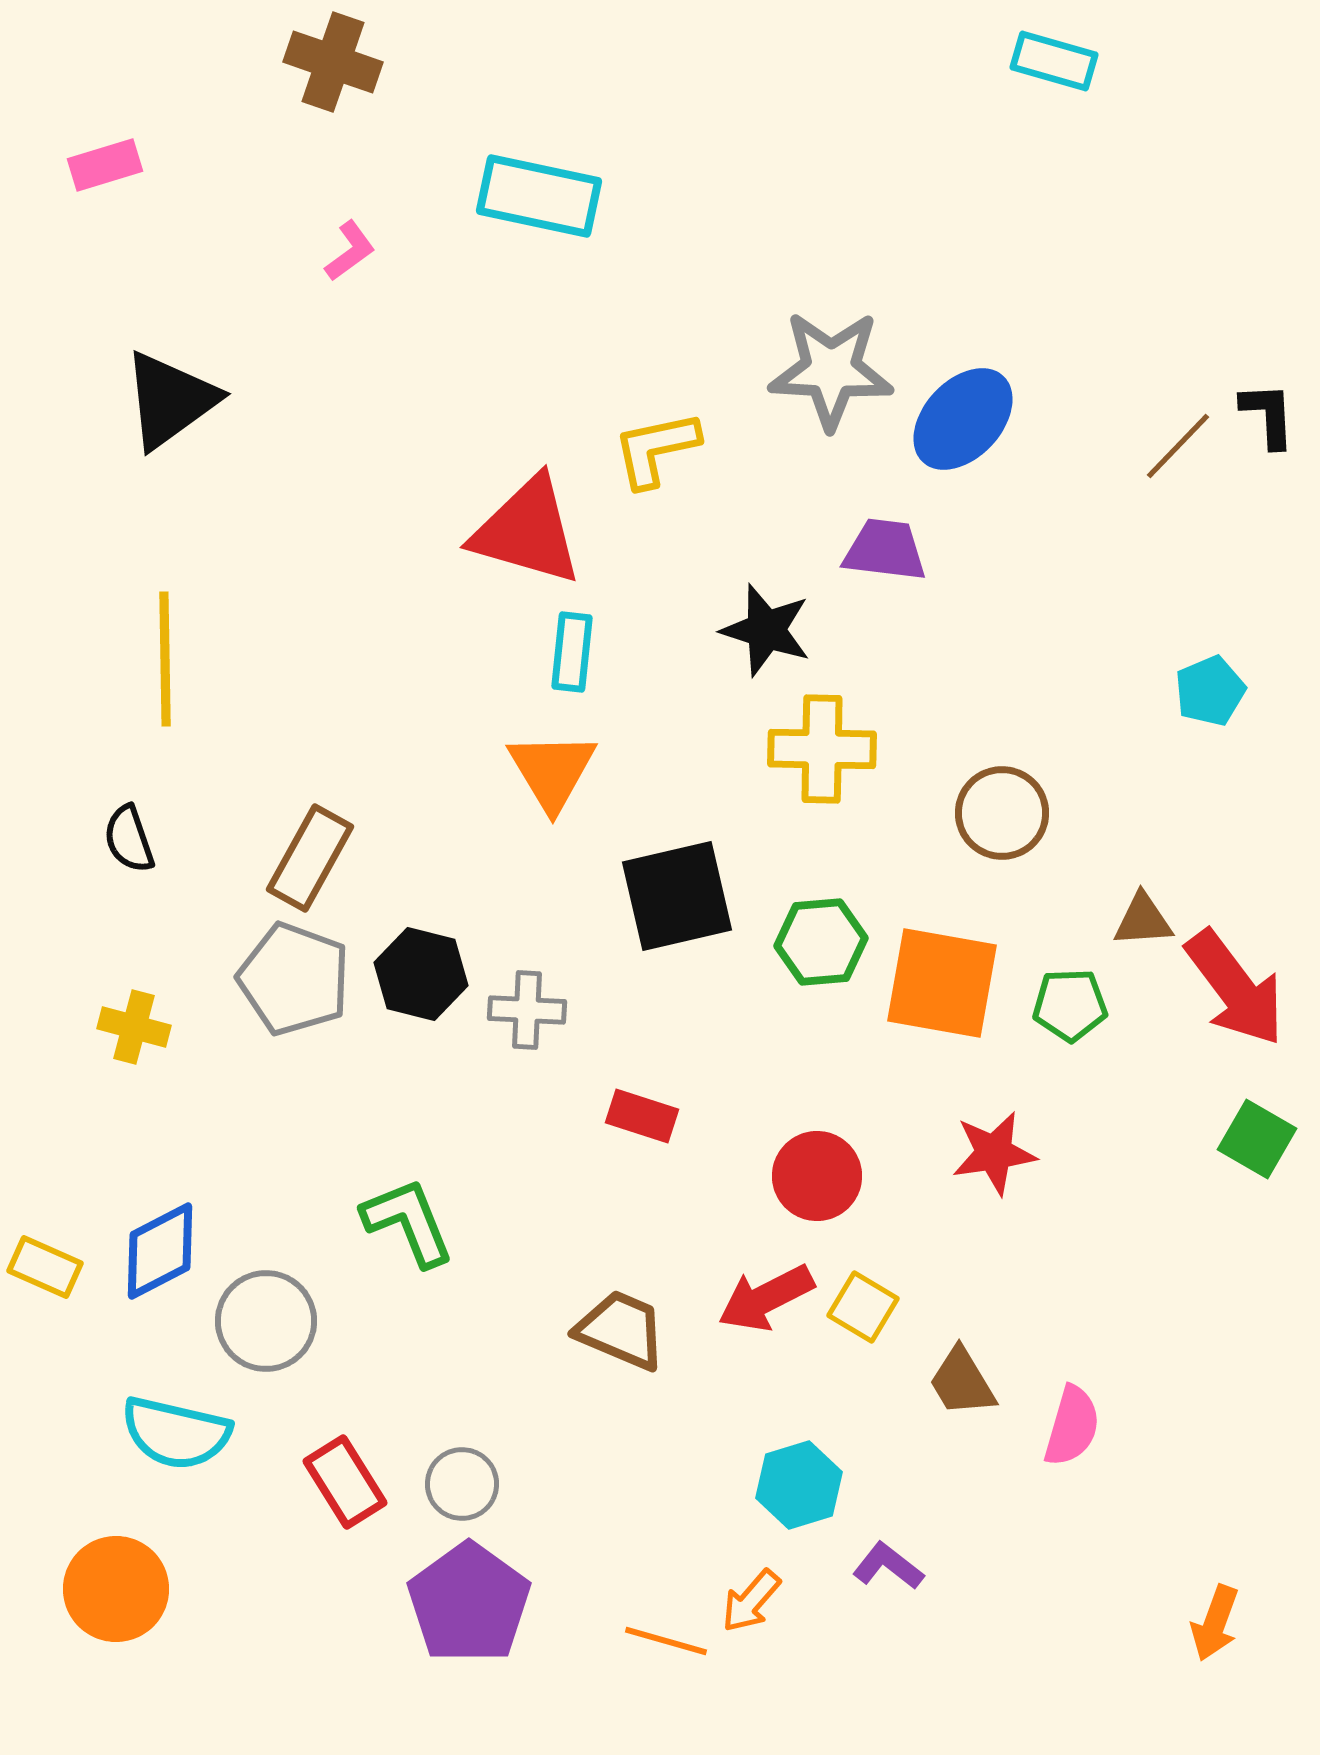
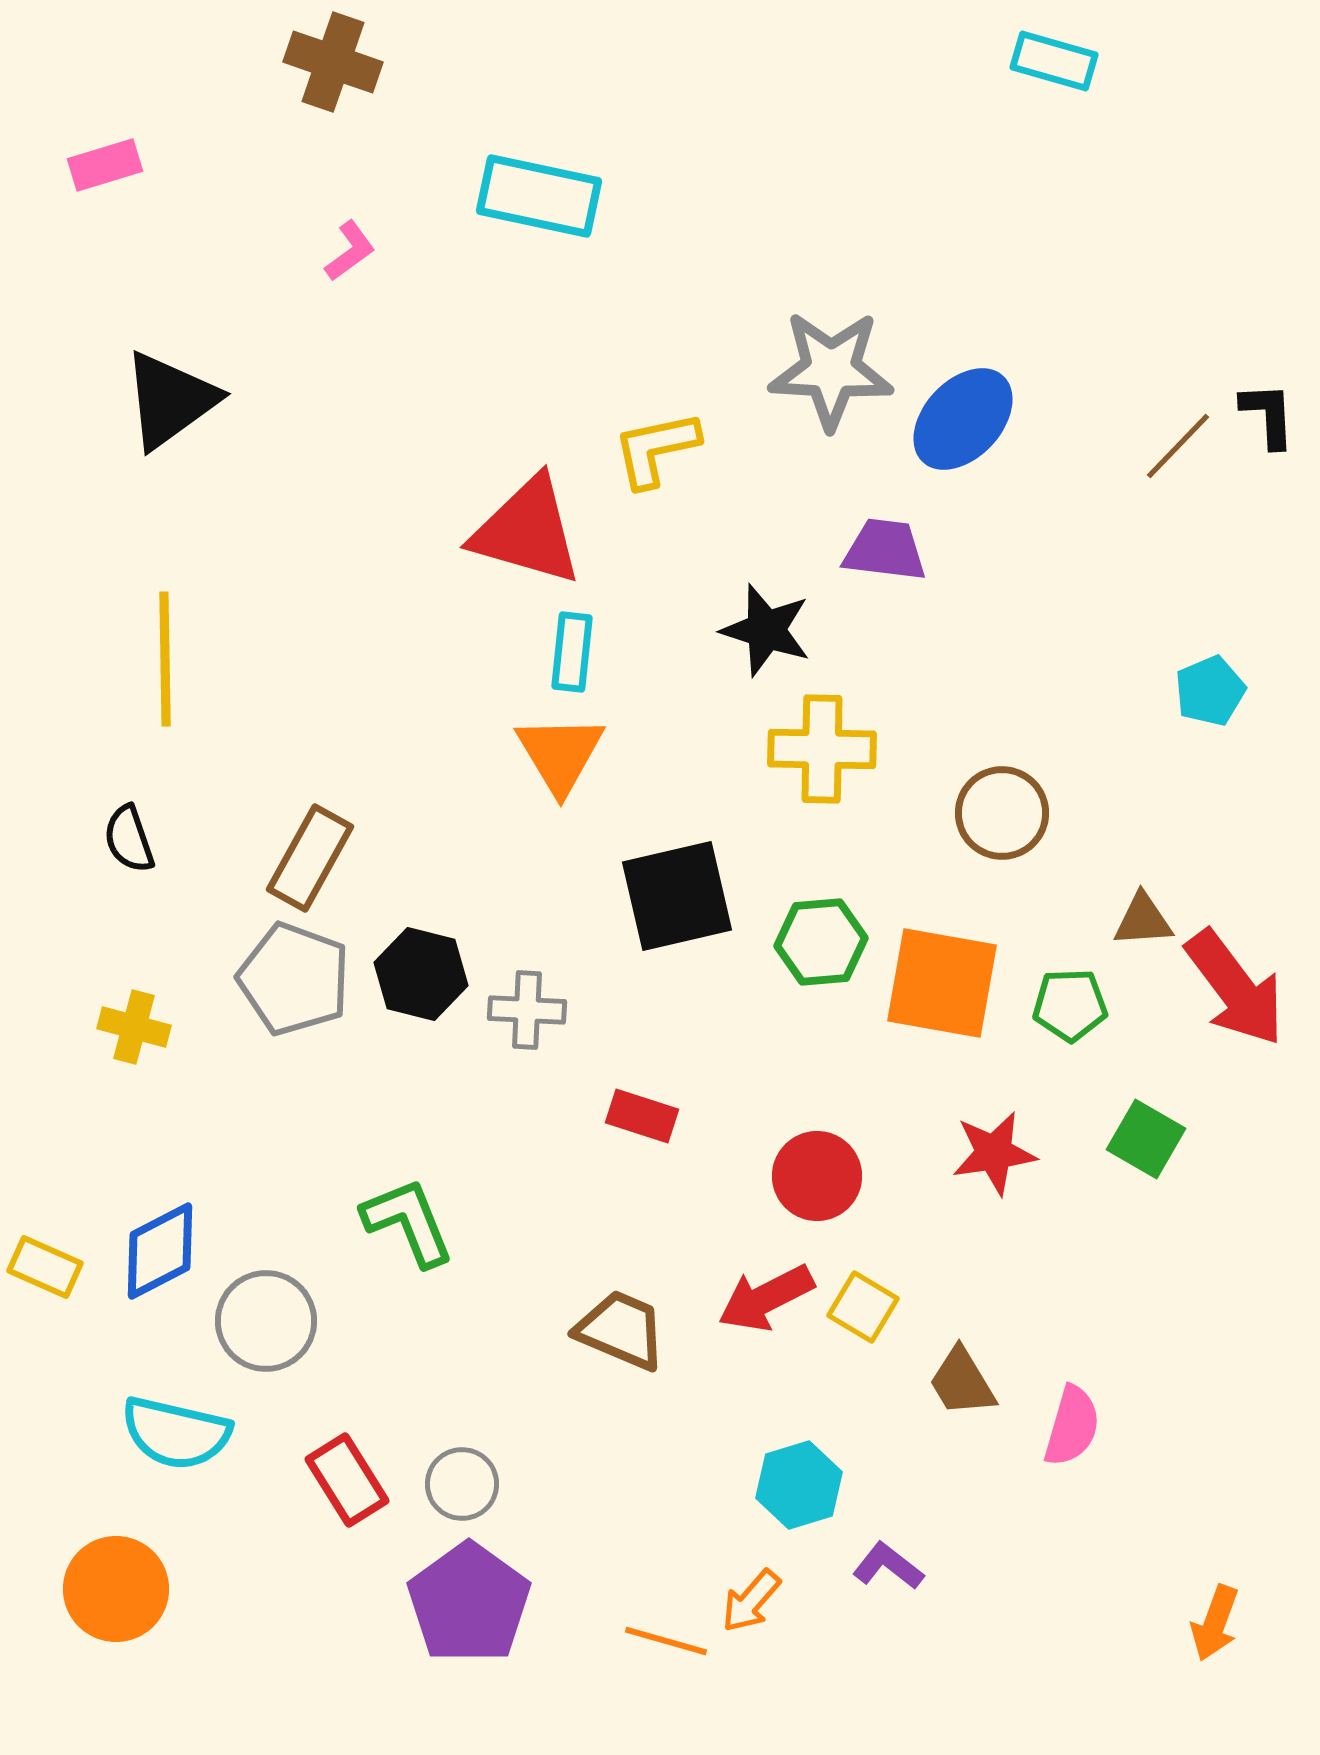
orange triangle at (552, 771): moved 8 px right, 17 px up
green square at (1257, 1139): moved 111 px left
red rectangle at (345, 1482): moved 2 px right, 2 px up
